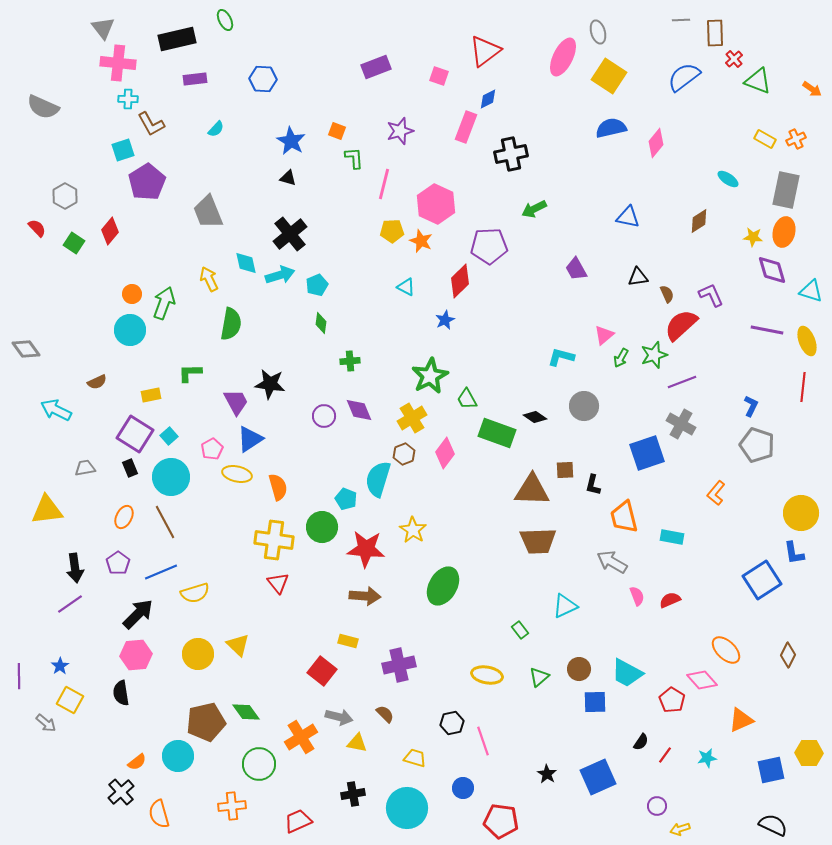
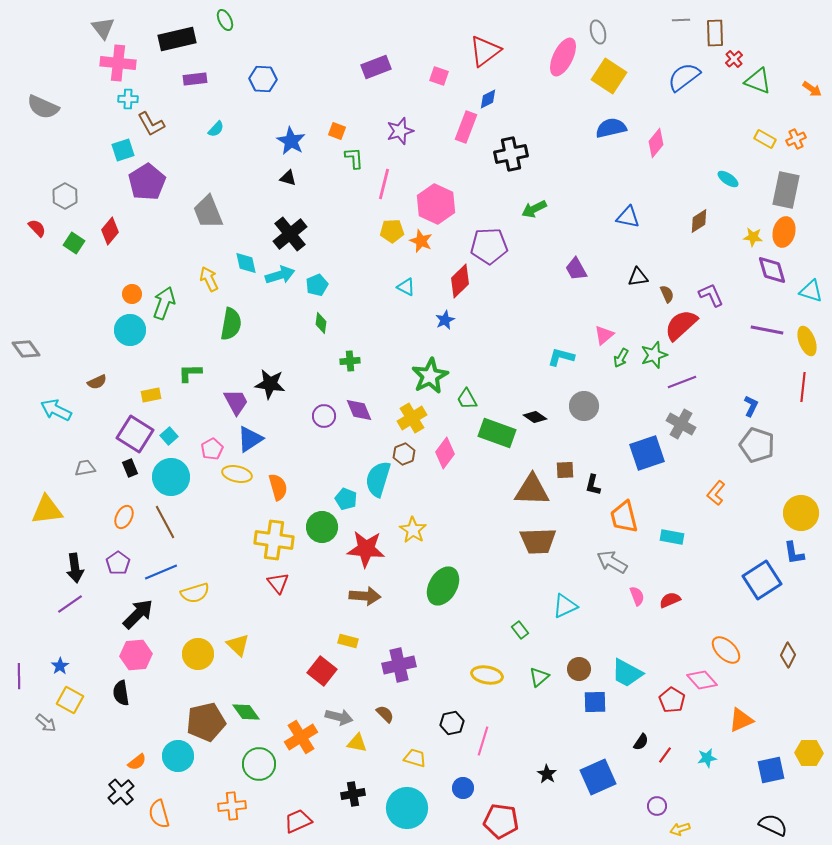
pink line at (483, 741): rotated 36 degrees clockwise
